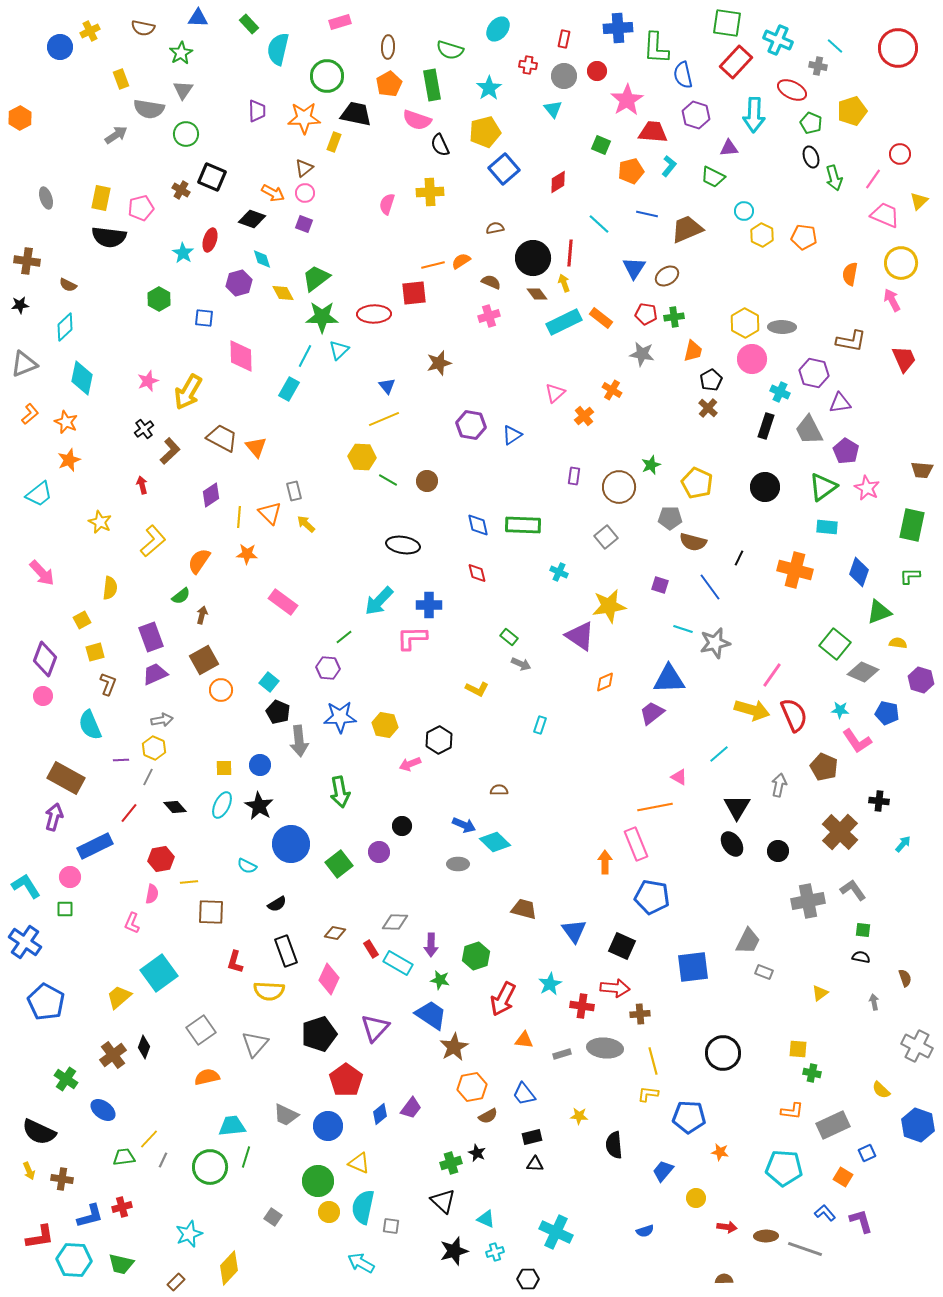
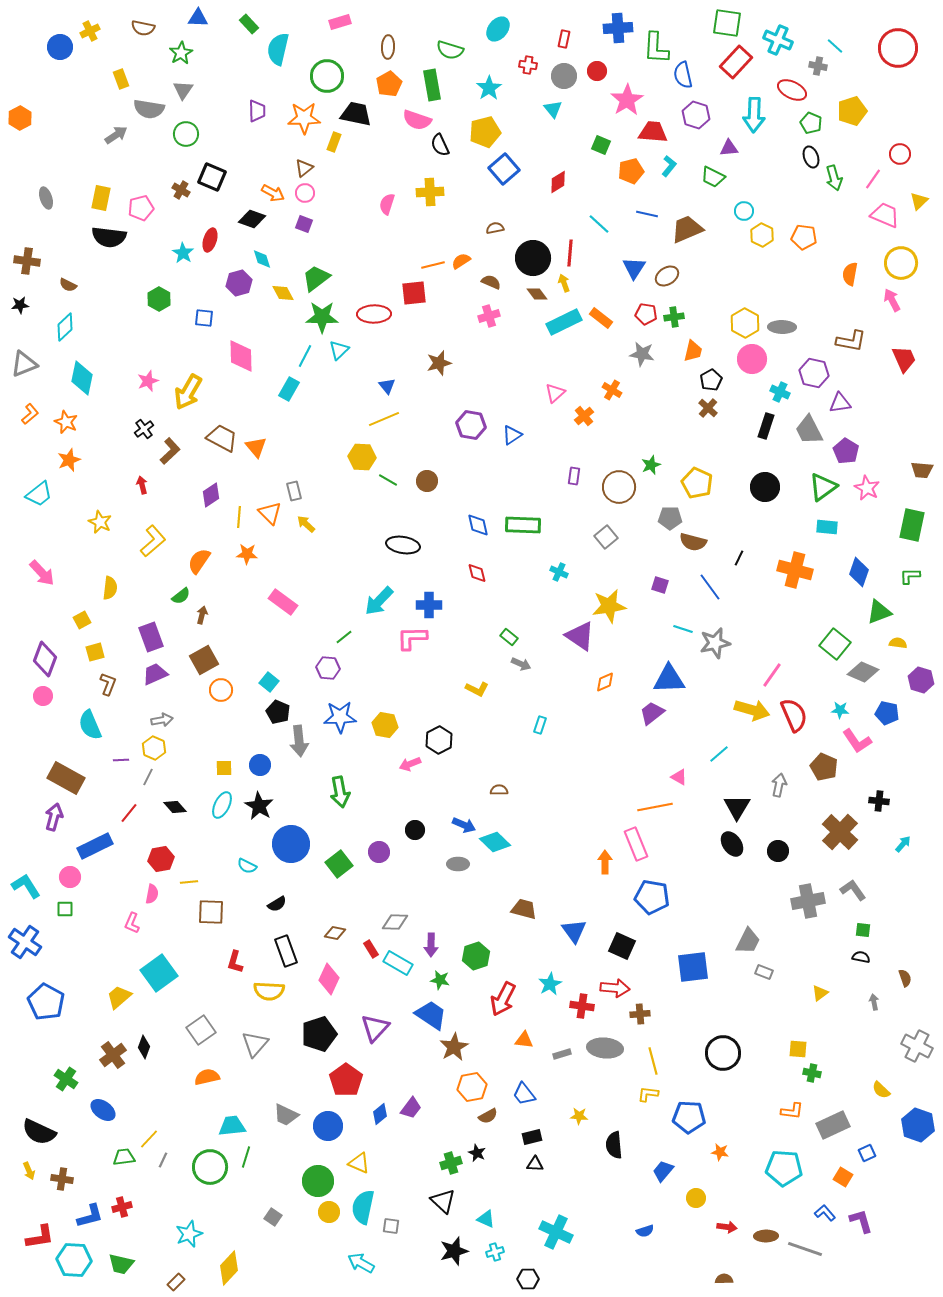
black circle at (402, 826): moved 13 px right, 4 px down
